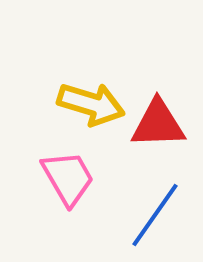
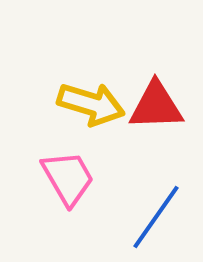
red triangle: moved 2 px left, 18 px up
blue line: moved 1 px right, 2 px down
